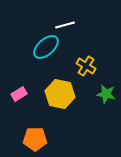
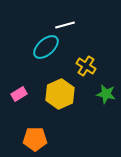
yellow hexagon: rotated 24 degrees clockwise
